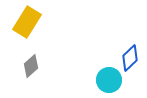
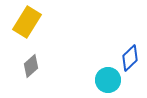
cyan circle: moved 1 px left
